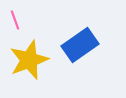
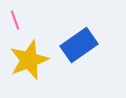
blue rectangle: moved 1 px left
